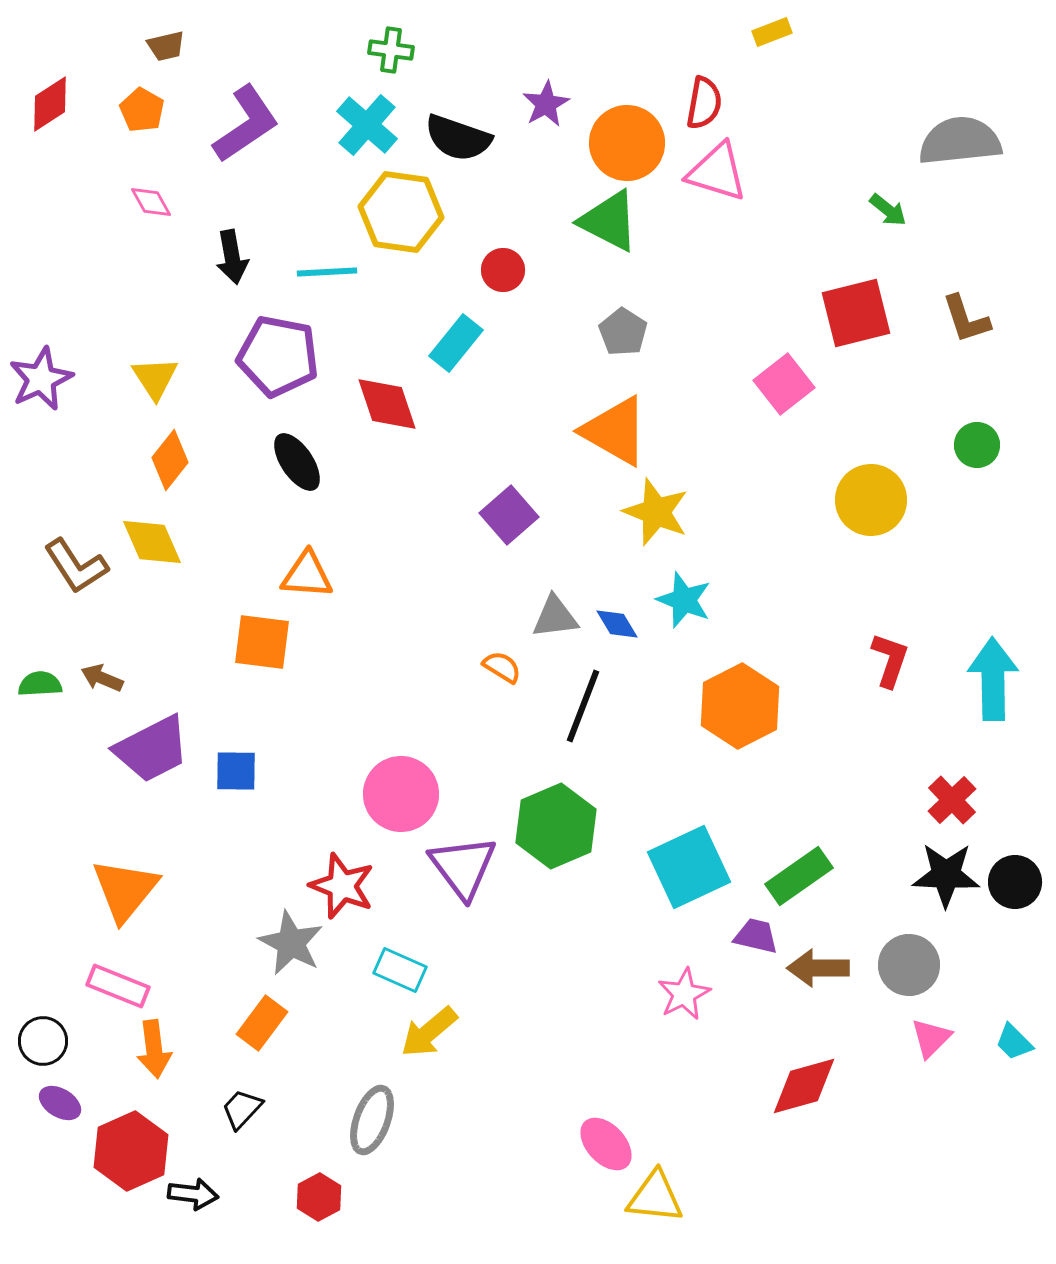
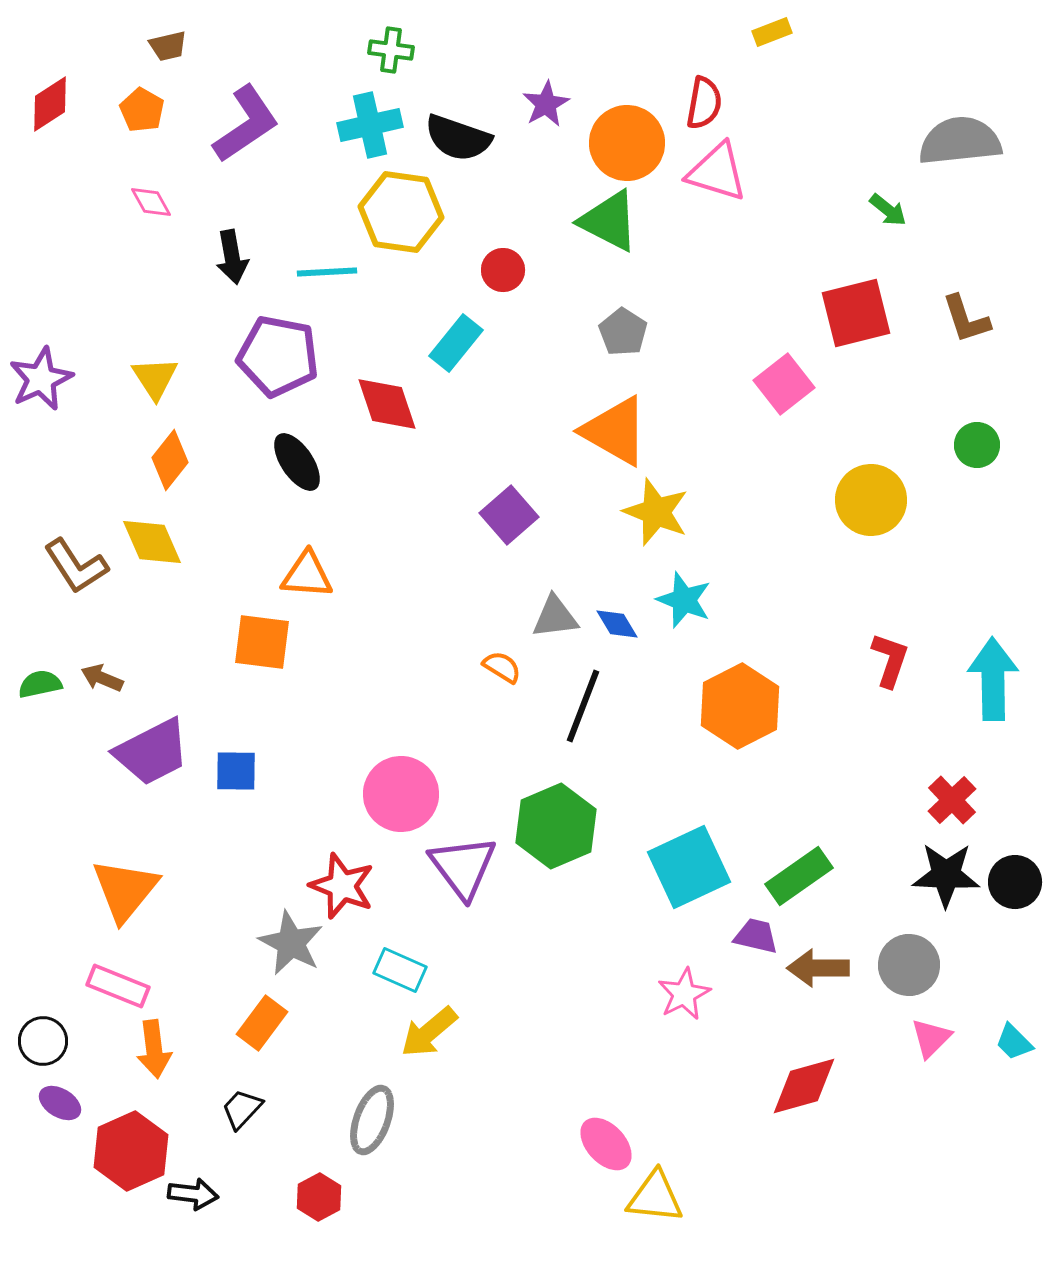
brown trapezoid at (166, 46): moved 2 px right
cyan cross at (367, 125): moved 3 px right; rotated 36 degrees clockwise
green semicircle at (40, 684): rotated 9 degrees counterclockwise
purple trapezoid at (152, 749): moved 3 px down
